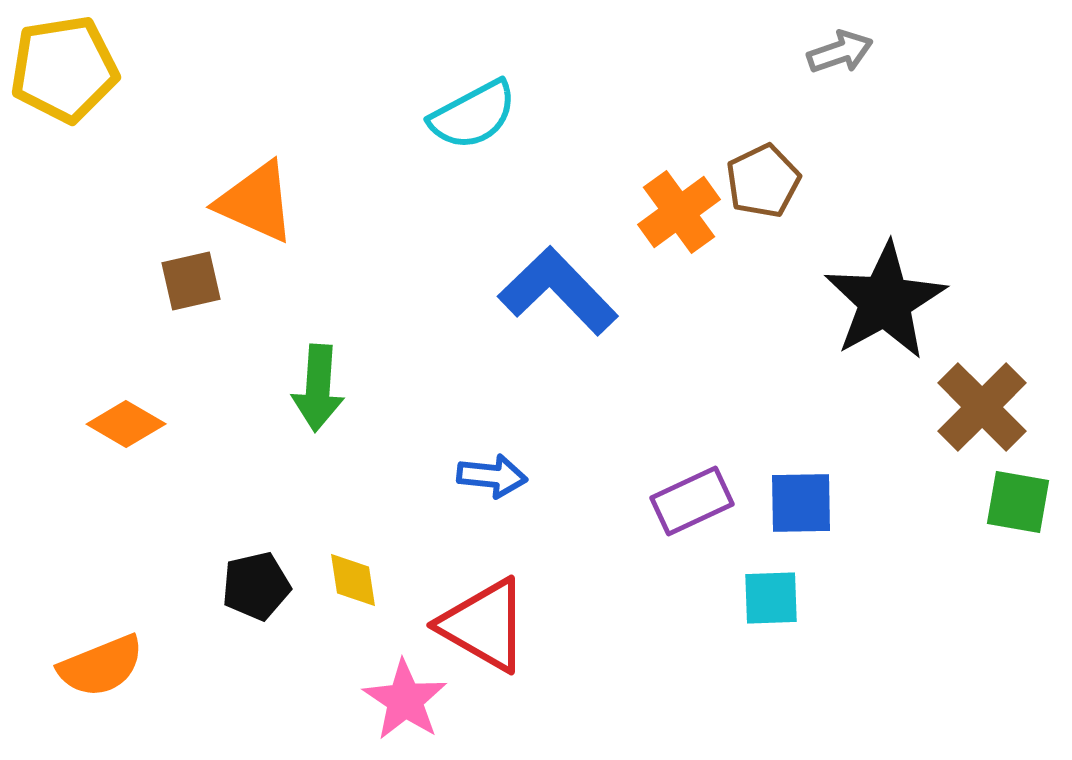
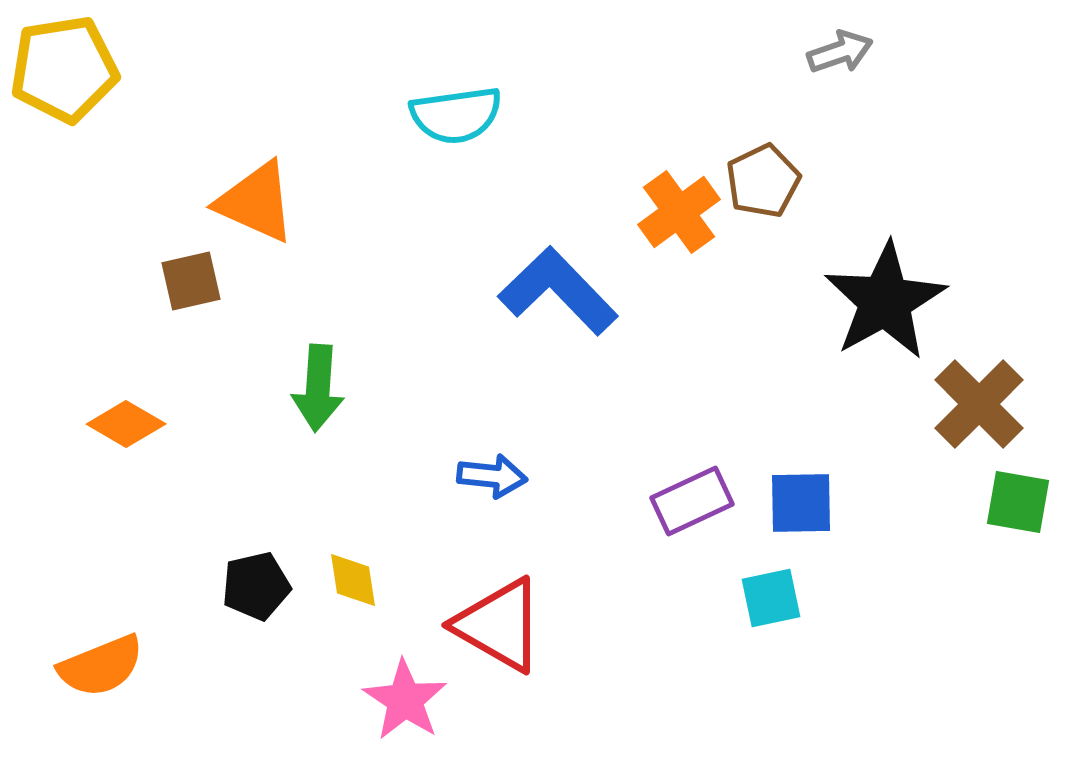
cyan semicircle: moved 17 px left; rotated 20 degrees clockwise
brown cross: moved 3 px left, 3 px up
cyan square: rotated 10 degrees counterclockwise
red triangle: moved 15 px right
